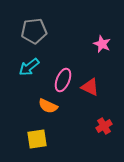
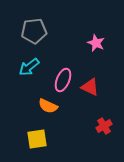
pink star: moved 6 px left, 1 px up
